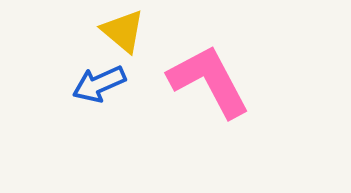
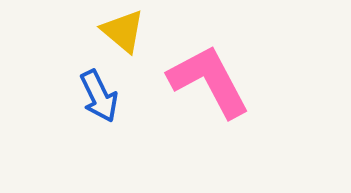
blue arrow: moved 12 px down; rotated 92 degrees counterclockwise
